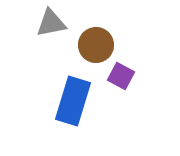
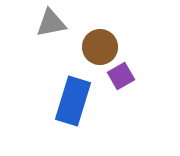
brown circle: moved 4 px right, 2 px down
purple square: rotated 32 degrees clockwise
